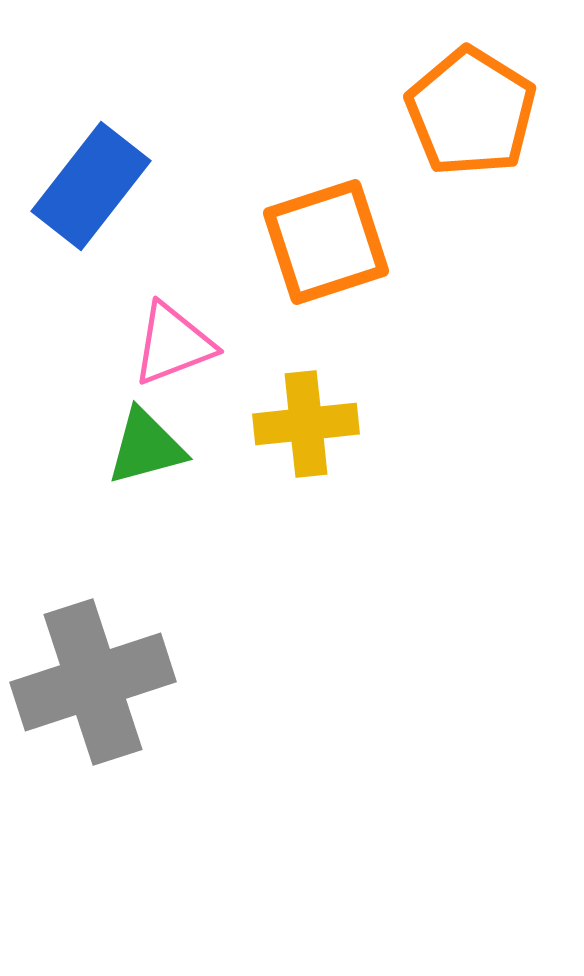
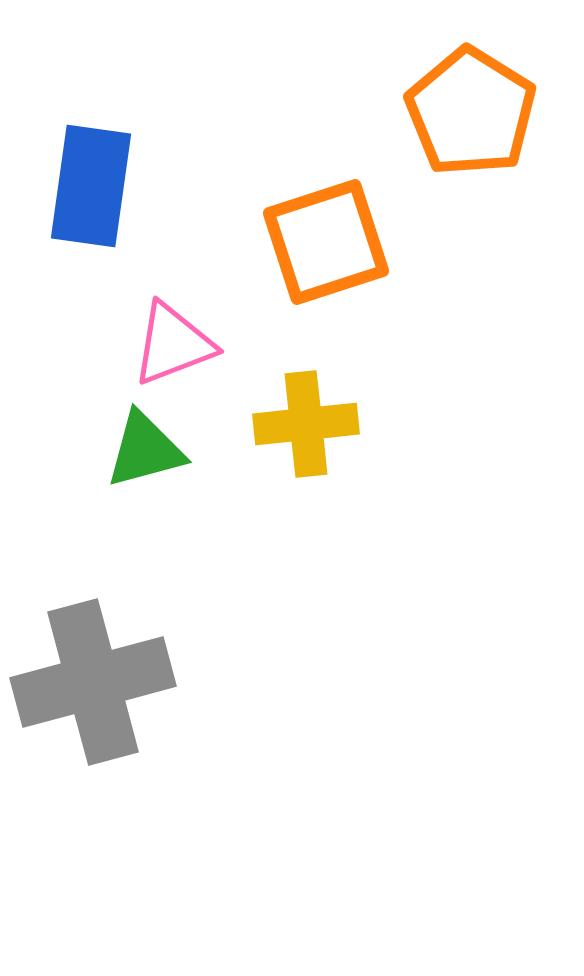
blue rectangle: rotated 30 degrees counterclockwise
green triangle: moved 1 px left, 3 px down
gray cross: rotated 3 degrees clockwise
